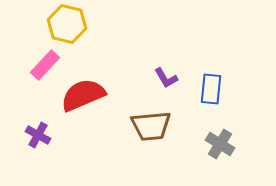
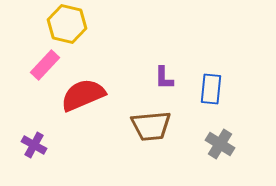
purple L-shape: moved 2 px left; rotated 30 degrees clockwise
purple cross: moved 4 px left, 10 px down
